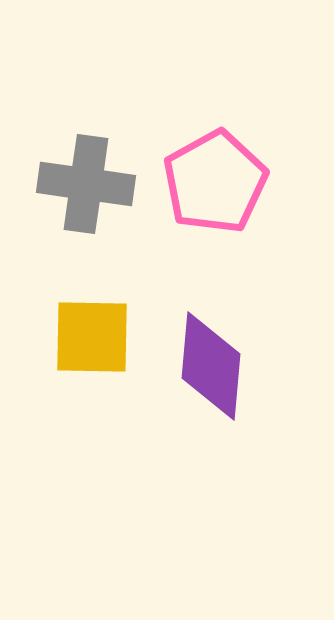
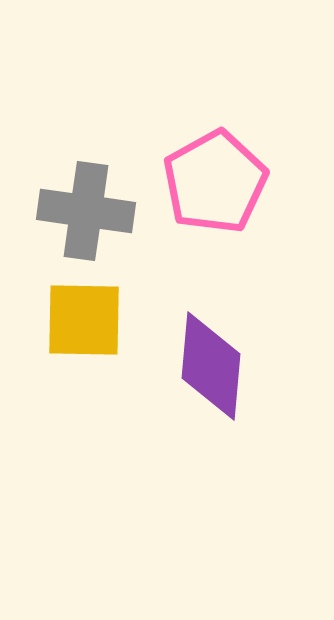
gray cross: moved 27 px down
yellow square: moved 8 px left, 17 px up
